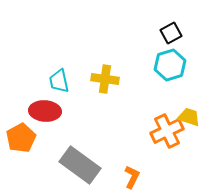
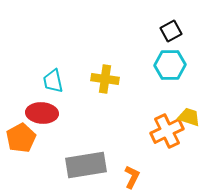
black square: moved 2 px up
cyan hexagon: rotated 16 degrees clockwise
cyan trapezoid: moved 6 px left
red ellipse: moved 3 px left, 2 px down
gray rectangle: moved 6 px right; rotated 45 degrees counterclockwise
